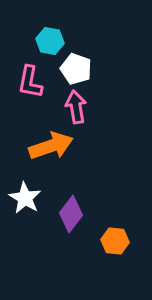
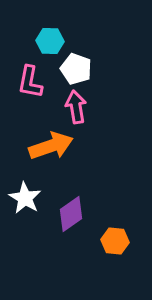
cyan hexagon: rotated 8 degrees counterclockwise
purple diamond: rotated 18 degrees clockwise
